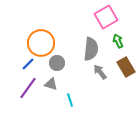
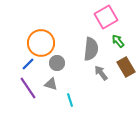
green arrow: rotated 16 degrees counterclockwise
gray arrow: moved 1 px right, 1 px down
purple line: rotated 70 degrees counterclockwise
